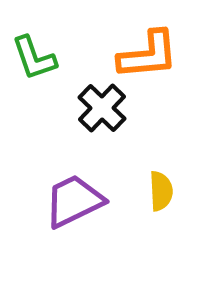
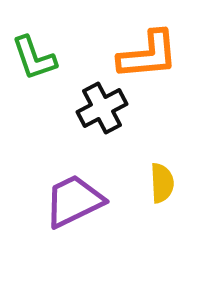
black cross: rotated 18 degrees clockwise
yellow semicircle: moved 1 px right, 8 px up
